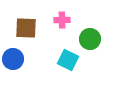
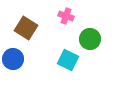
pink cross: moved 4 px right, 4 px up; rotated 21 degrees clockwise
brown square: rotated 30 degrees clockwise
